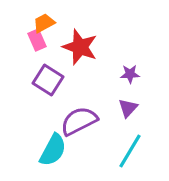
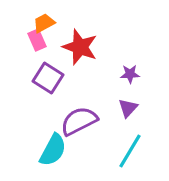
purple square: moved 2 px up
